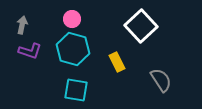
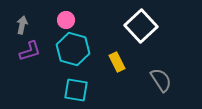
pink circle: moved 6 px left, 1 px down
purple L-shape: rotated 35 degrees counterclockwise
